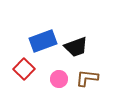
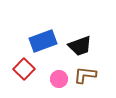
black trapezoid: moved 4 px right, 1 px up
brown L-shape: moved 2 px left, 3 px up
